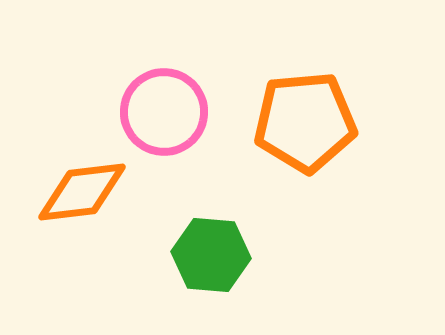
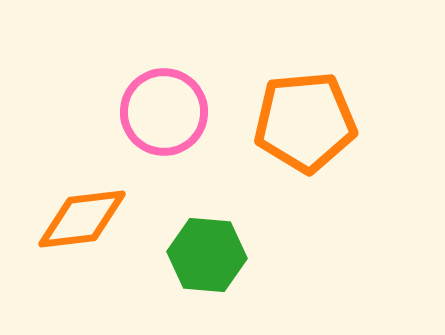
orange diamond: moved 27 px down
green hexagon: moved 4 px left
